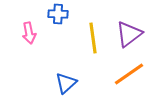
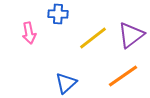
purple triangle: moved 2 px right, 1 px down
yellow line: rotated 60 degrees clockwise
orange line: moved 6 px left, 2 px down
